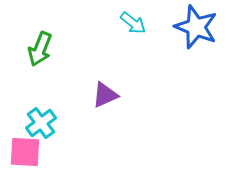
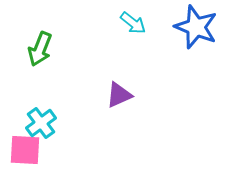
purple triangle: moved 14 px right
pink square: moved 2 px up
